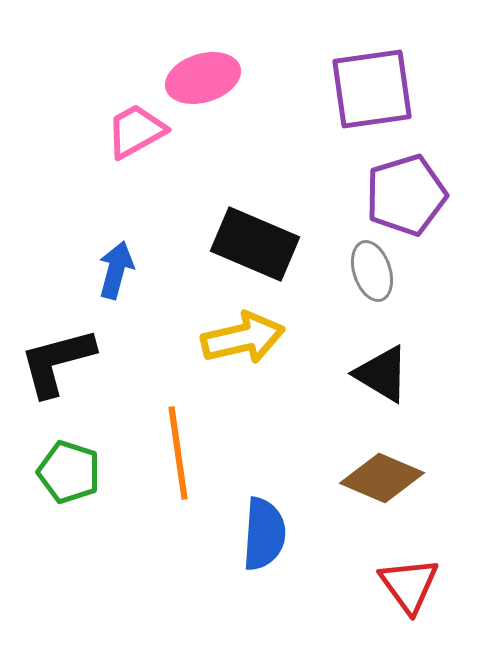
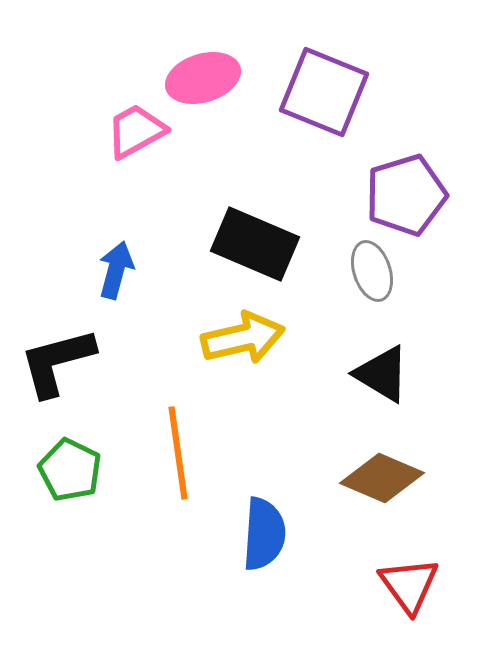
purple square: moved 48 px left, 3 px down; rotated 30 degrees clockwise
green pentagon: moved 1 px right, 2 px up; rotated 8 degrees clockwise
